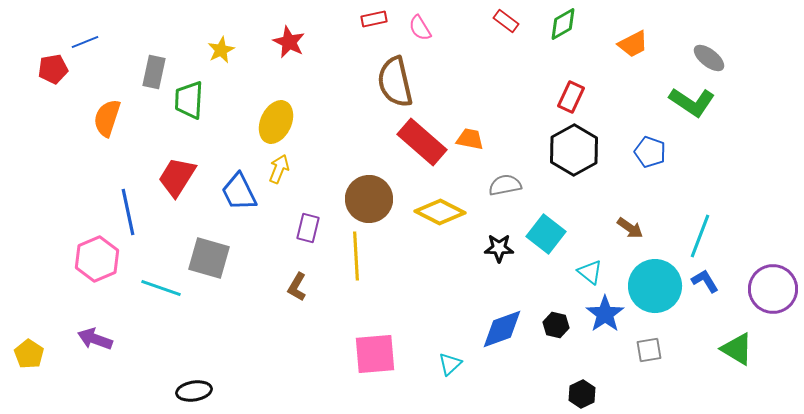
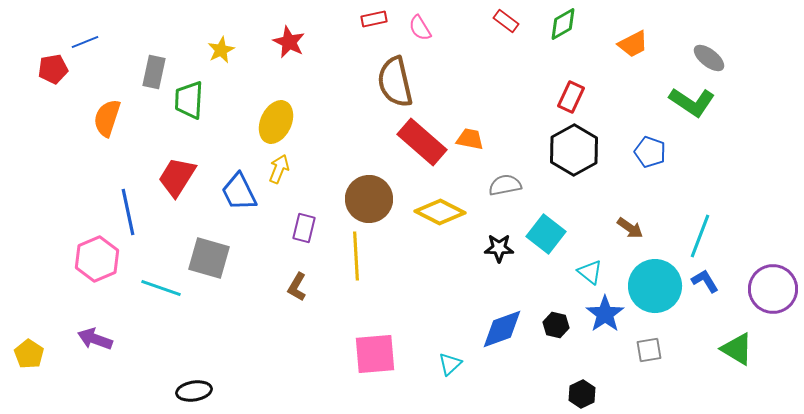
purple rectangle at (308, 228): moved 4 px left
